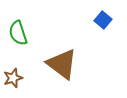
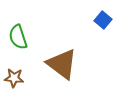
green semicircle: moved 4 px down
brown star: moved 1 px right; rotated 24 degrees clockwise
